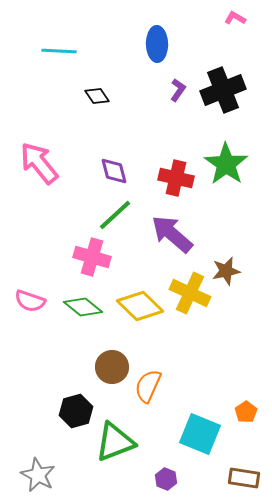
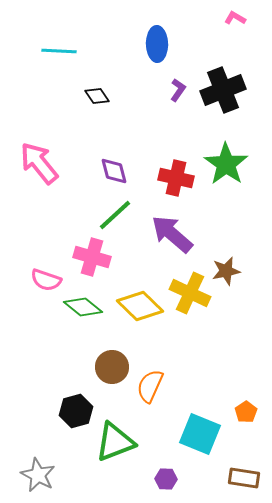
pink semicircle: moved 16 px right, 21 px up
orange semicircle: moved 2 px right
purple hexagon: rotated 20 degrees counterclockwise
